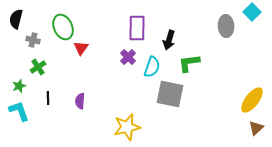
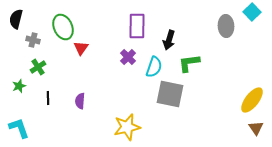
purple rectangle: moved 2 px up
cyan semicircle: moved 2 px right
cyan L-shape: moved 17 px down
brown triangle: rotated 21 degrees counterclockwise
